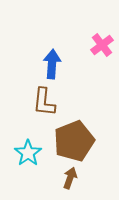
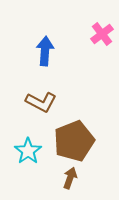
pink cross: moved 11 px up
blue arrow: moved 7 px left, 13 px up
brown L-shape: moved 3 px left; rotated 68 degrees counterclockwise
cyan star: moved 2 px up
